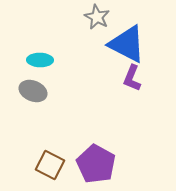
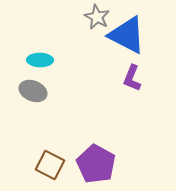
blue triangle: moved 9 px up
